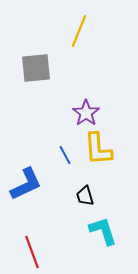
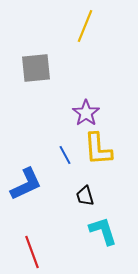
yellow line: moved 6 px right, 5 px up
